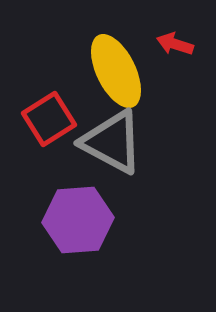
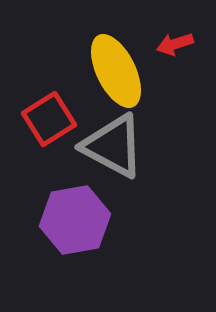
red arrow: rotated 36 degrees counterclockwise
gray triangle: moved 1 px right, 4 px down
purple hexagon: moved 3 px left; rotated 6 degrees counterclockwise
